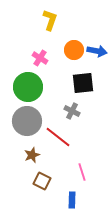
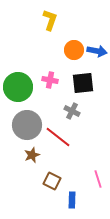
pink cross: moved 10 px right, 22 px down; rotated 21 degrees counterclockwise
green circle: moved 10 px left
gray circle: moved 4 px down
pink line: moved 16 px right, 7 px down
brown square: moved 10 px right
